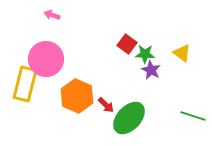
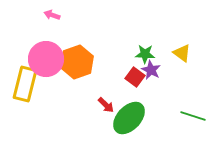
red square: moved 8 px right, 33 px down
orange hexagon: moved 34 px up; rotated 16 degrees clockwise
